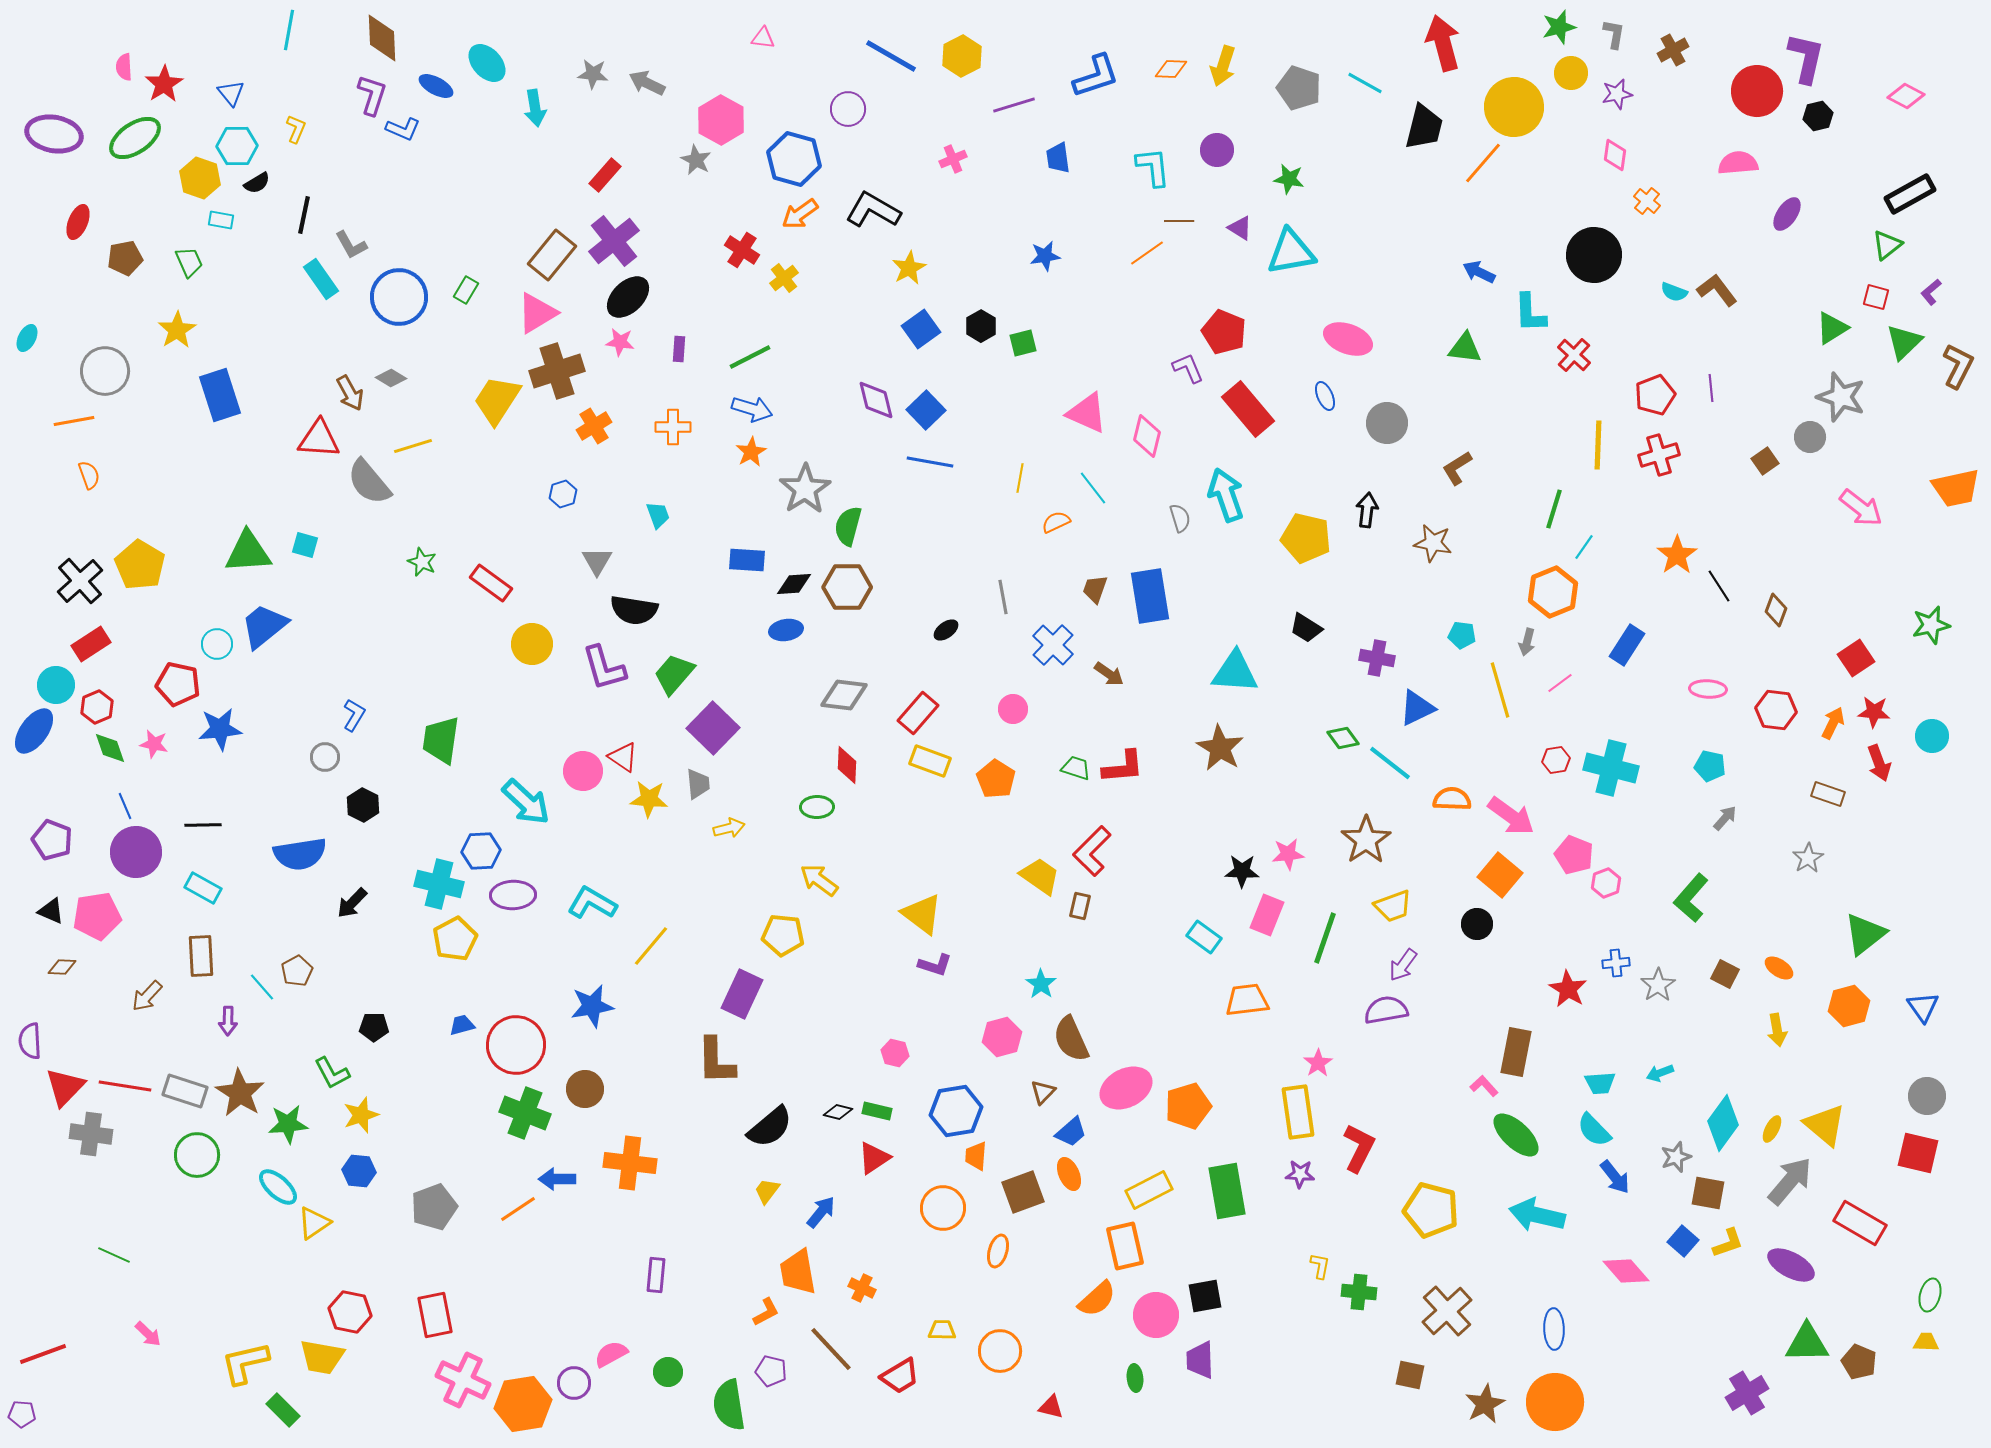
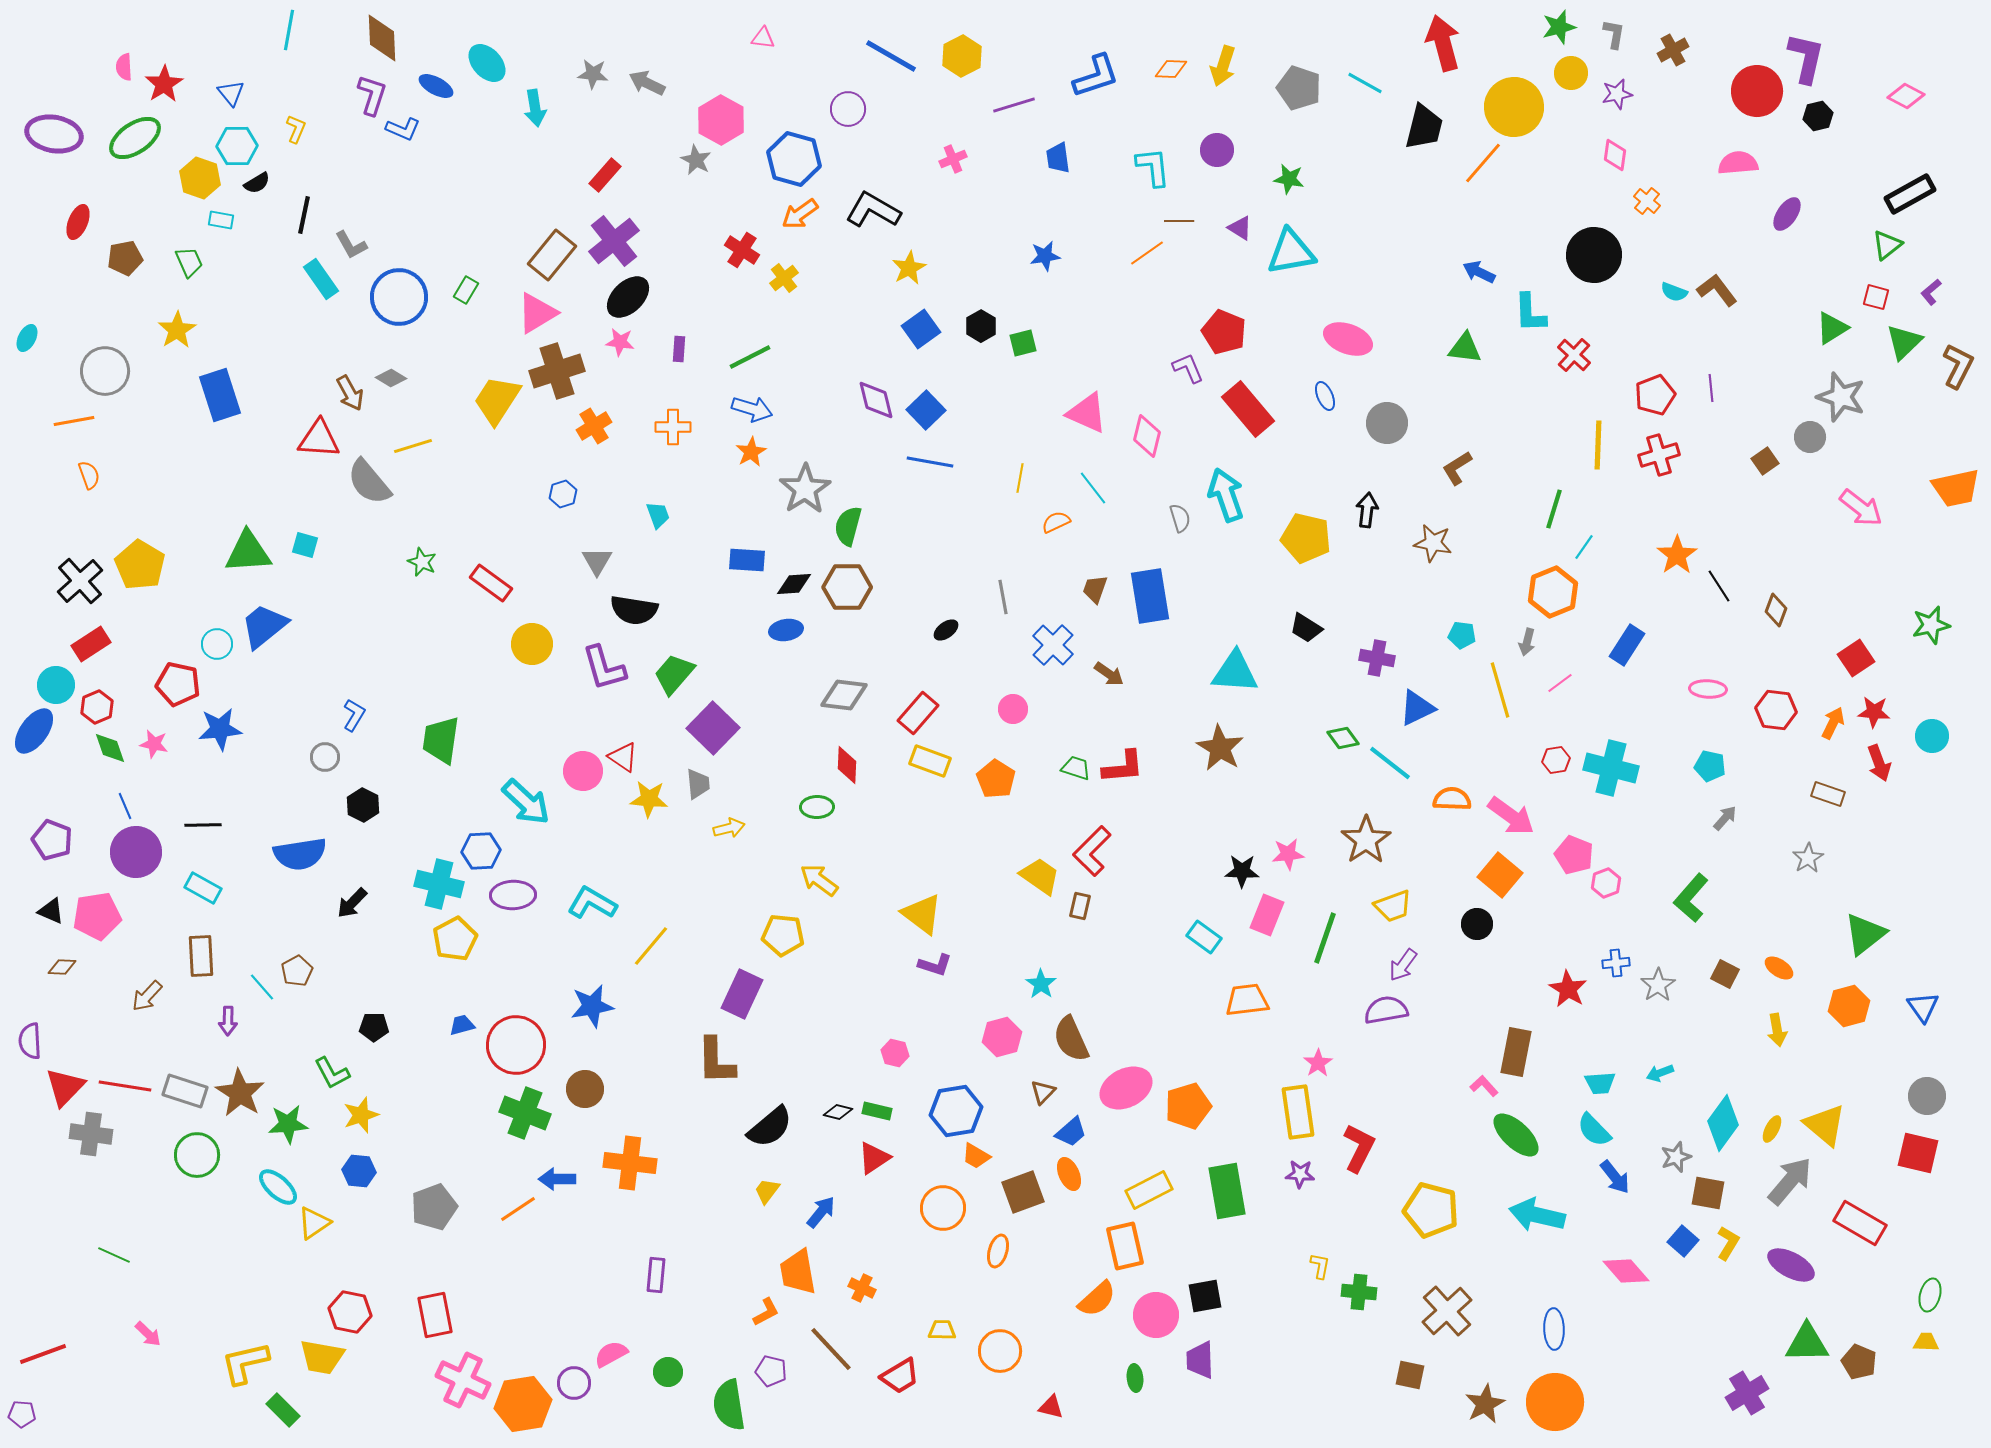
orange trapezoid at (976, 1156): rotated 64 degrees counterclockwise
yellow L-shape at (1728, 1243): rotated 40 degrees counterclockwise
